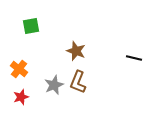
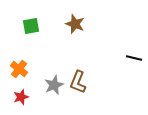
brown star: moved 1 px left, 27 px up
